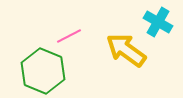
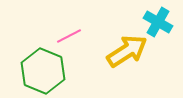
yellow arrow: moved 1 px right, 1 px down; rotated 111 degrees clockwise
